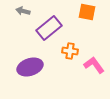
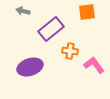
orange square: rotated 18 degrees counterclockwise
purple rectangle: moved 2 px right, 1 px down
